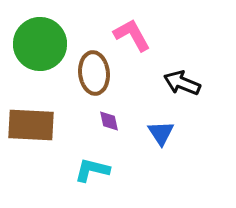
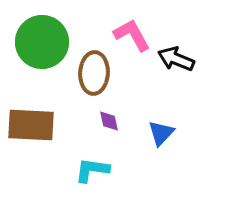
green circle: moved 2 px right, 2 px up
brown ellipse: rotated 9 degrees clockwise
black arrow: moved 6 px left, 24 px up
blue triangle: rotated 16 degrees clockwise
cyan L-shape: rotated 6 degrees counterclockwise
